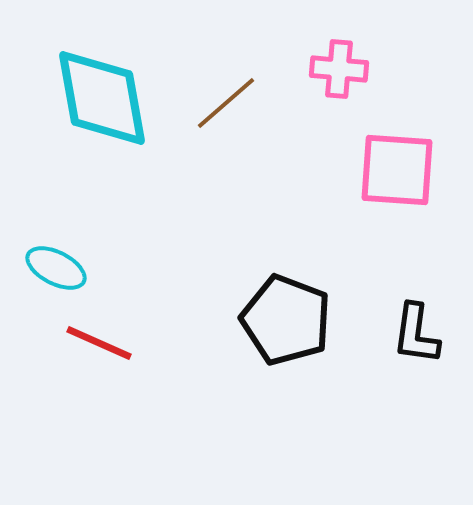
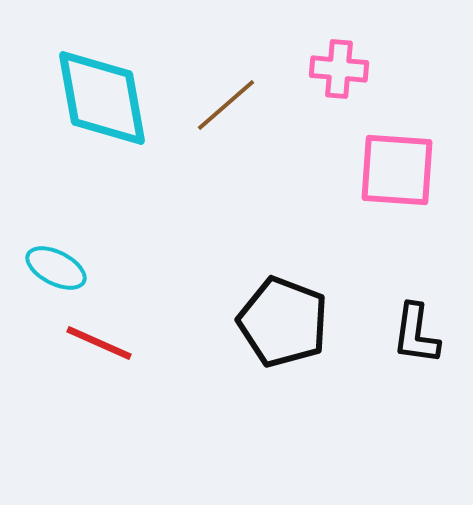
brown line: moved 2 px down
black pentagon: moved 3 px left, 2 px down
